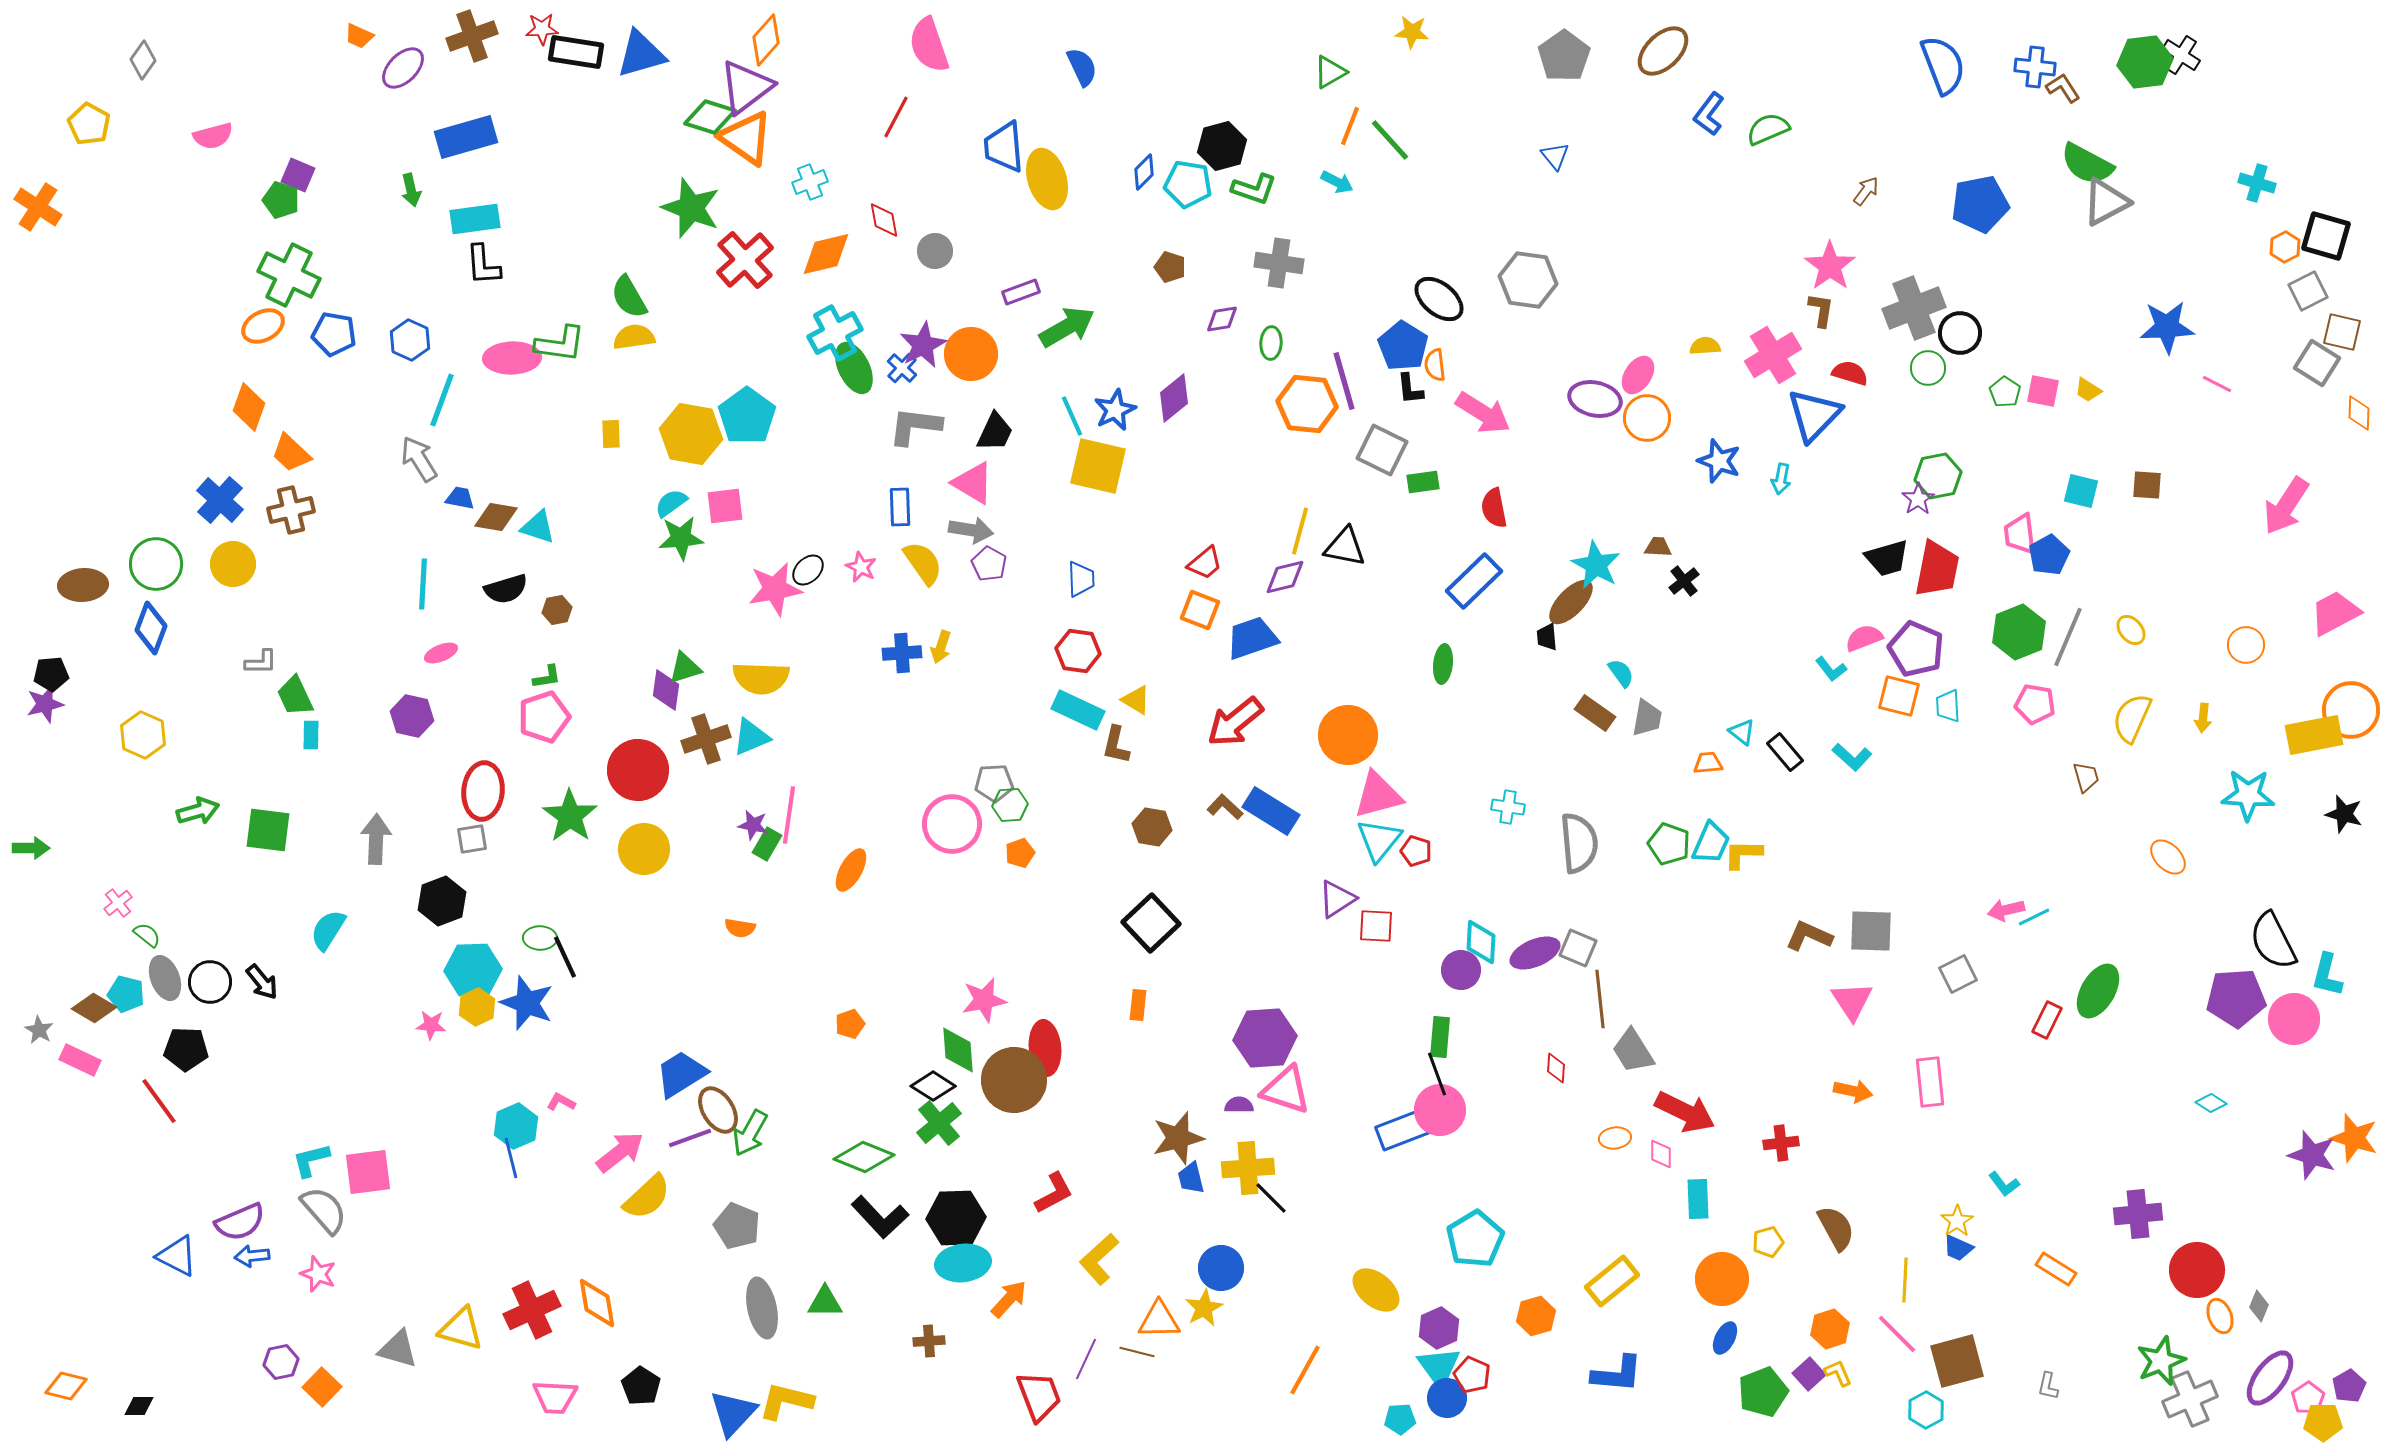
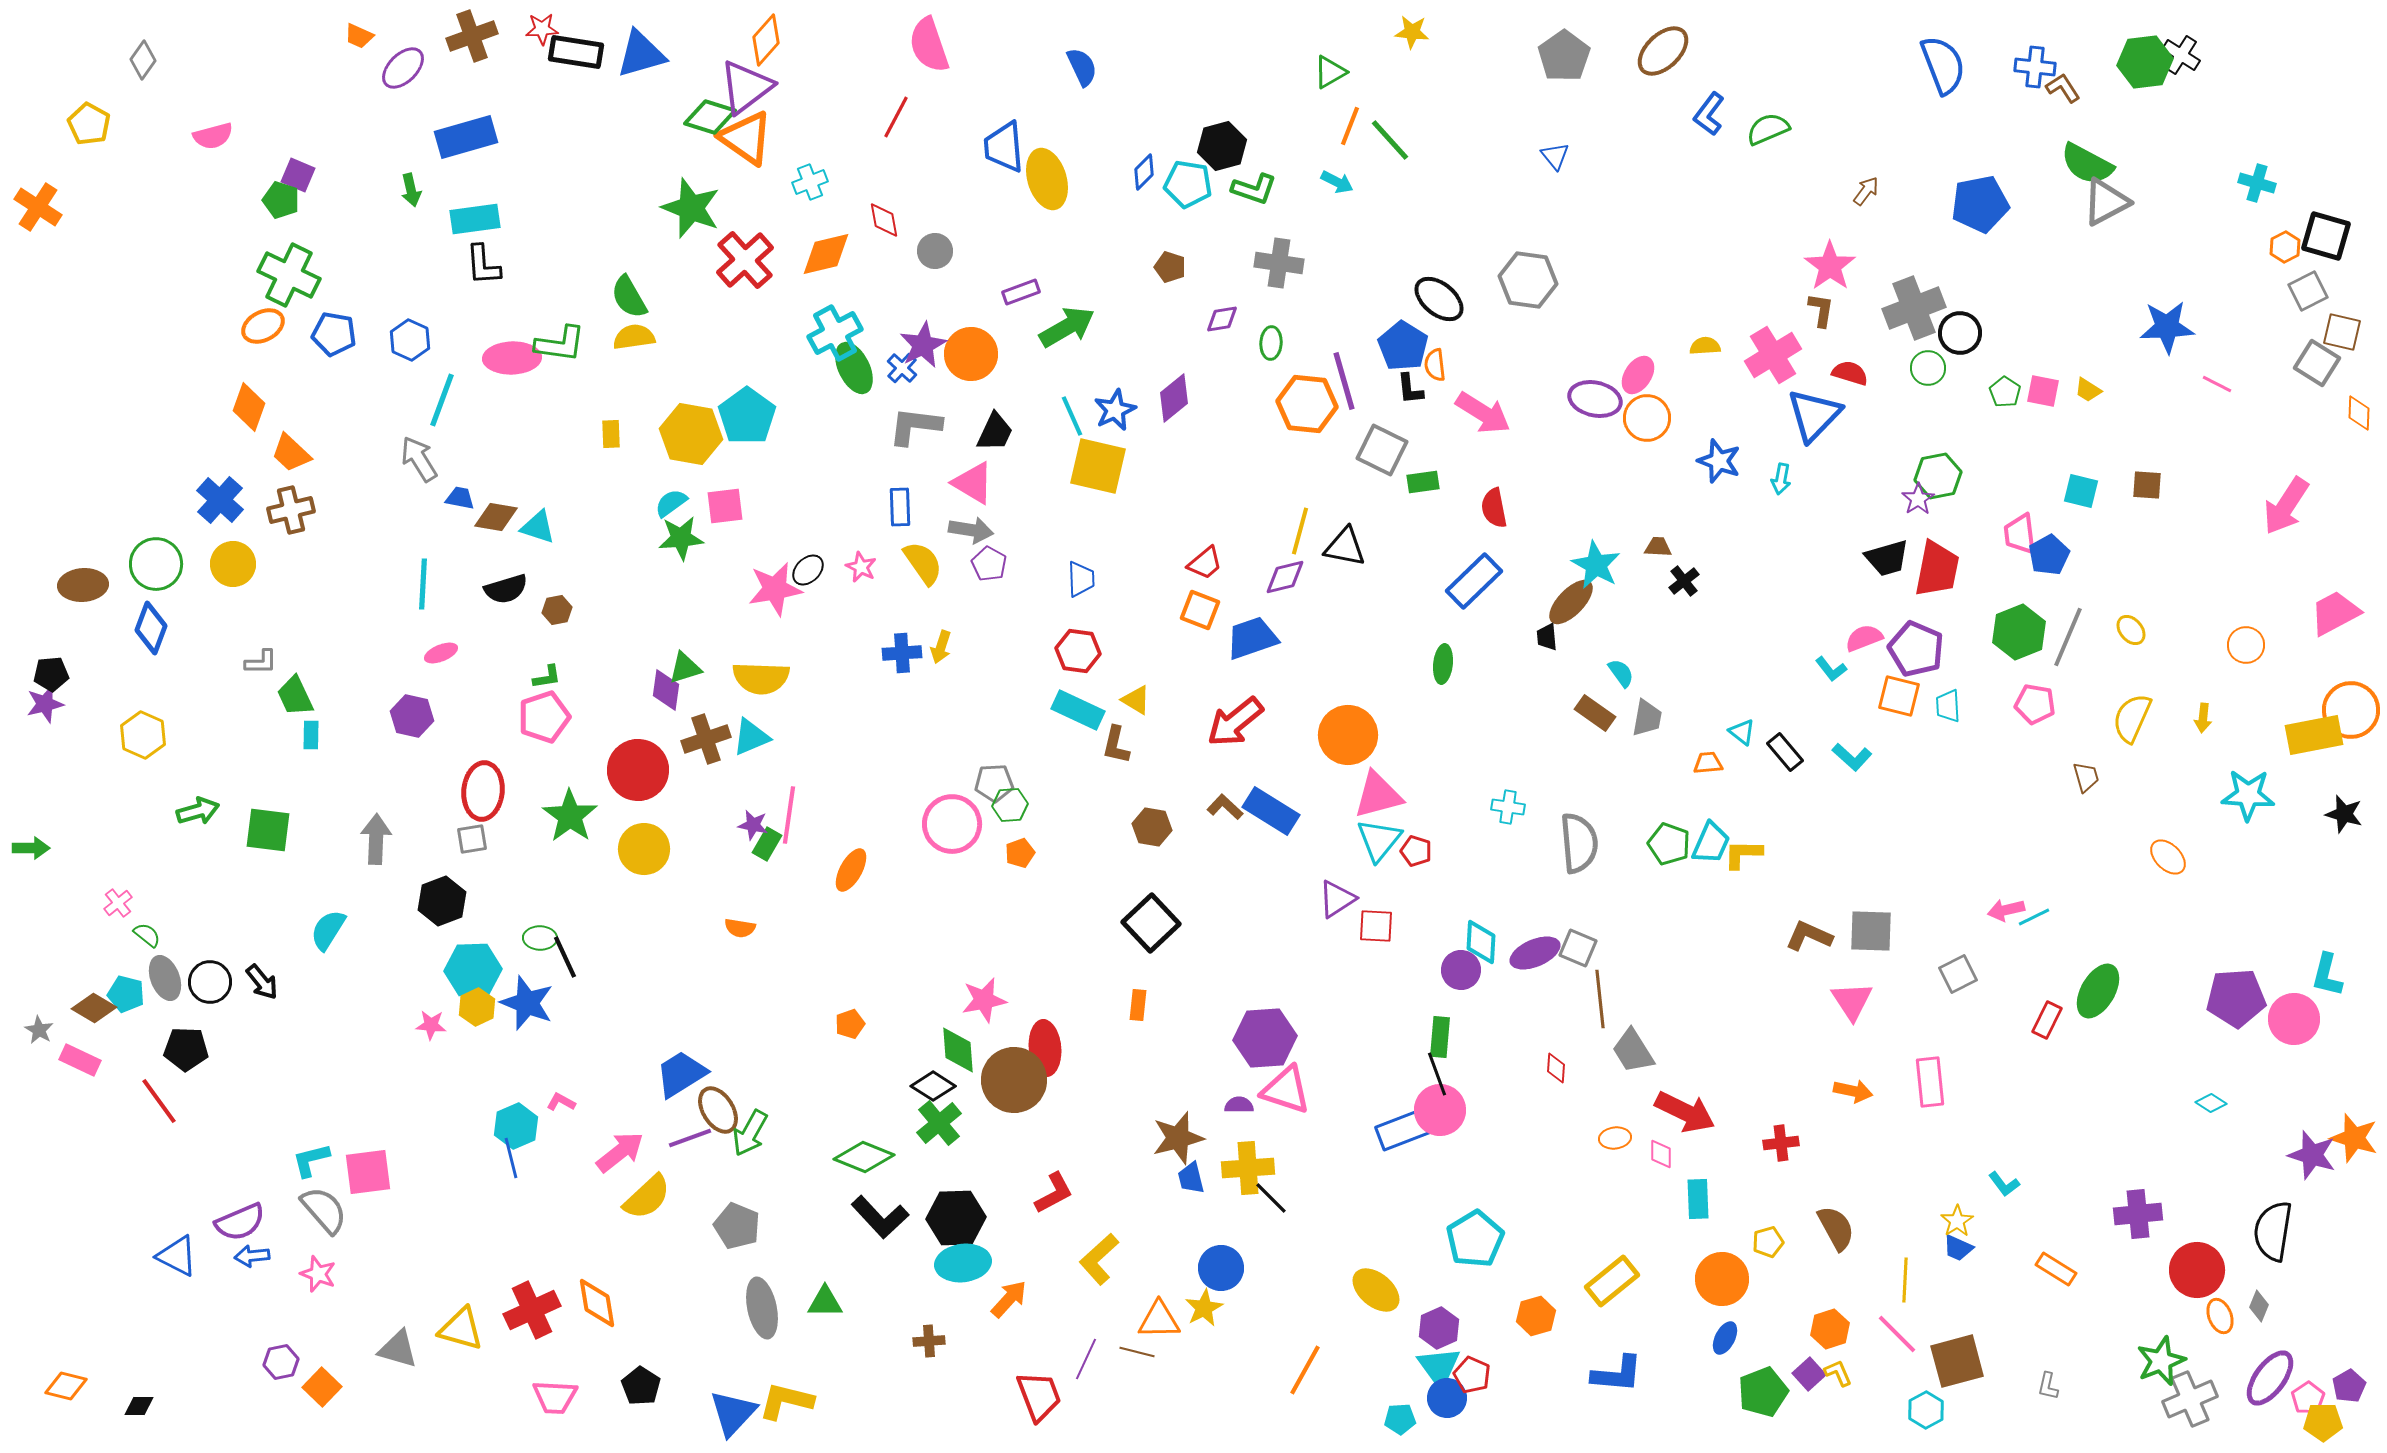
black semicircle at (2273, 941): moved 290 px down; rotated 36 degrees clockwise
